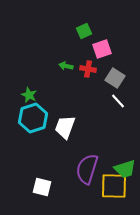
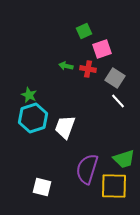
green trapezoid: moved 1 px left, 10 px up
